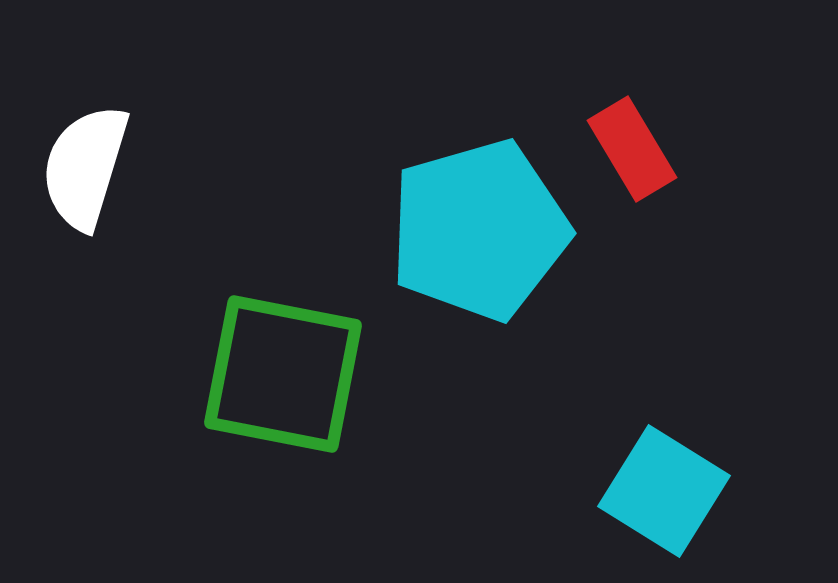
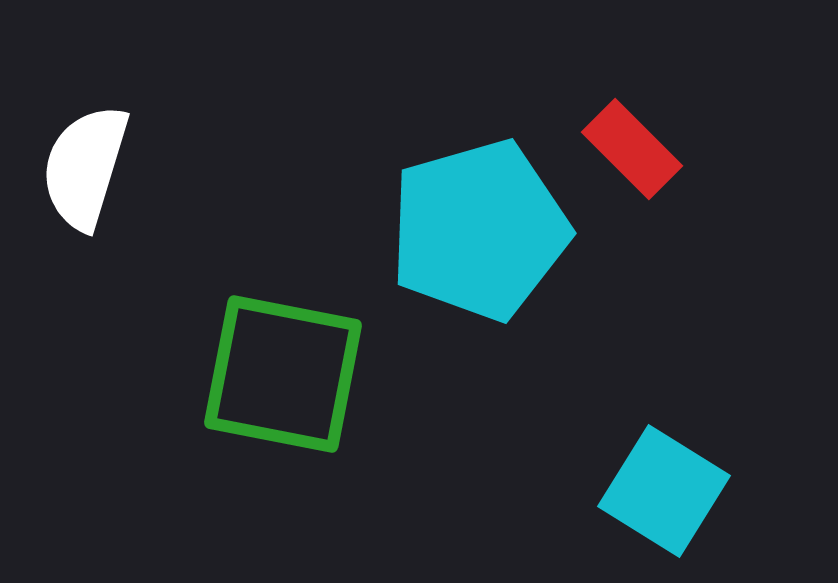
red rectangle: rotated 14 degrees counterclockwise
